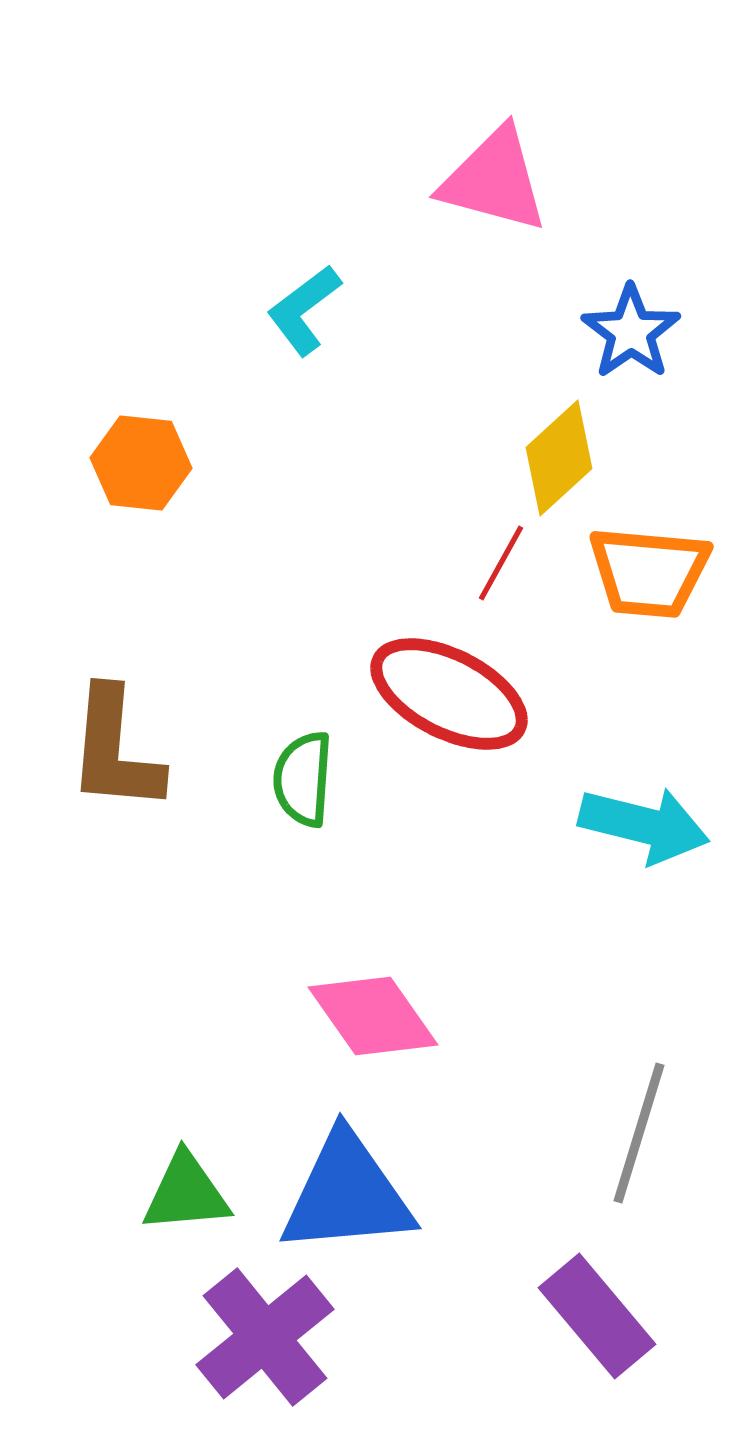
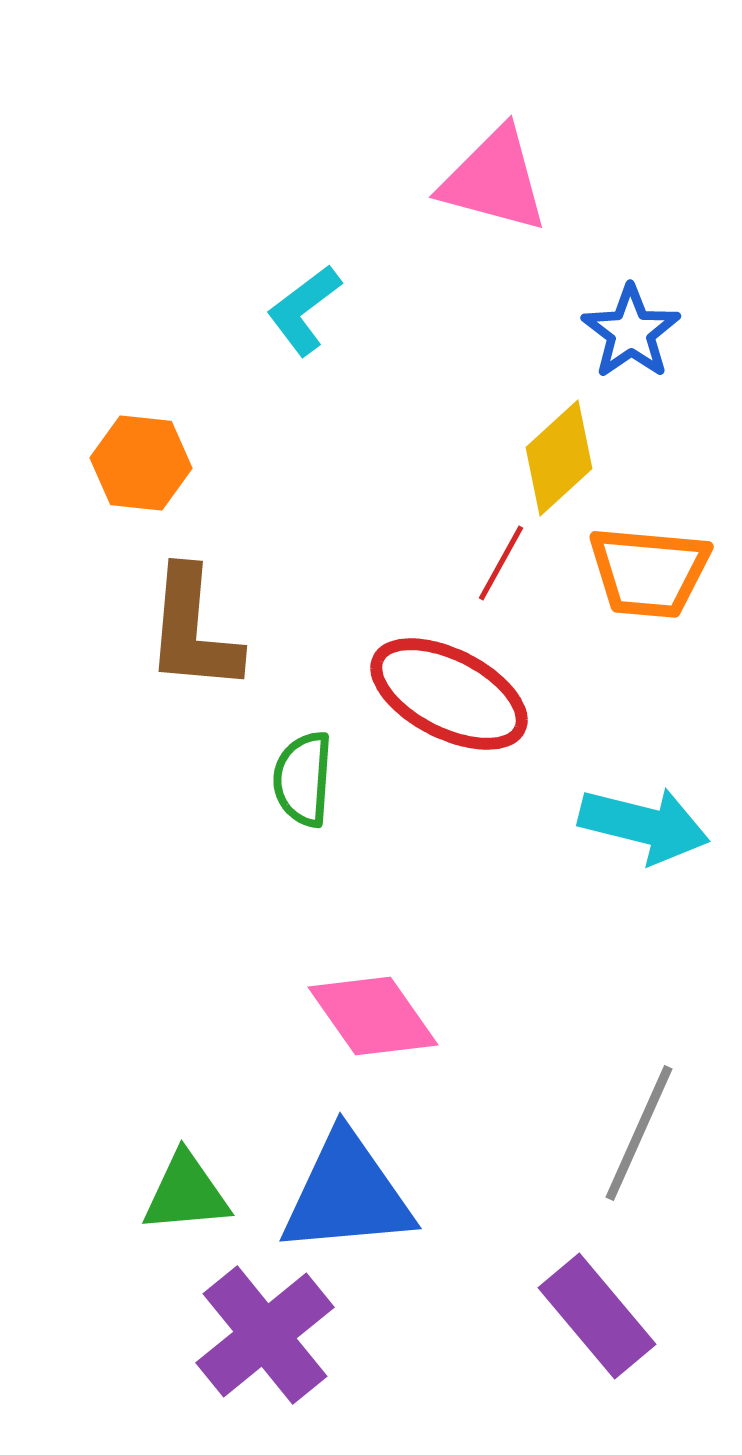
brown L-shape: moved 78 px right, 120 px up
gray line: rotated 7 degrees clockwise
purple cross: moved 2 px up
